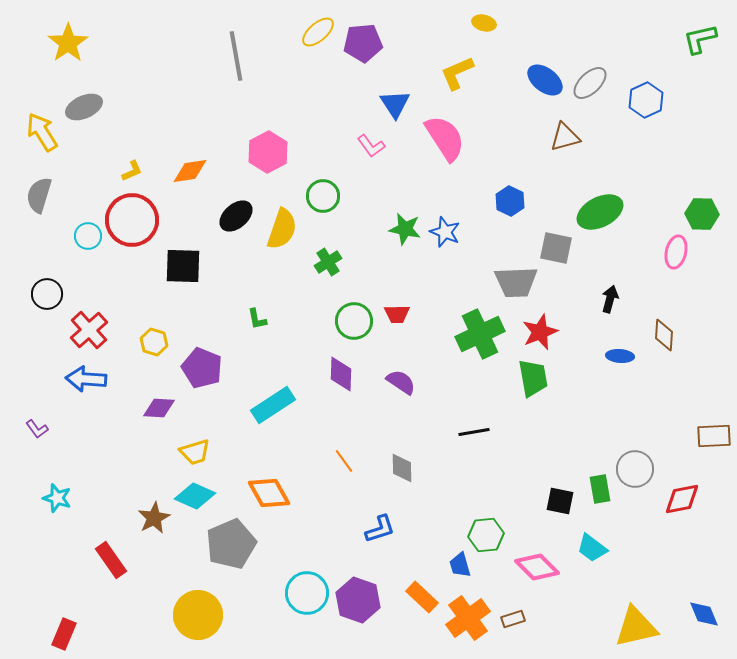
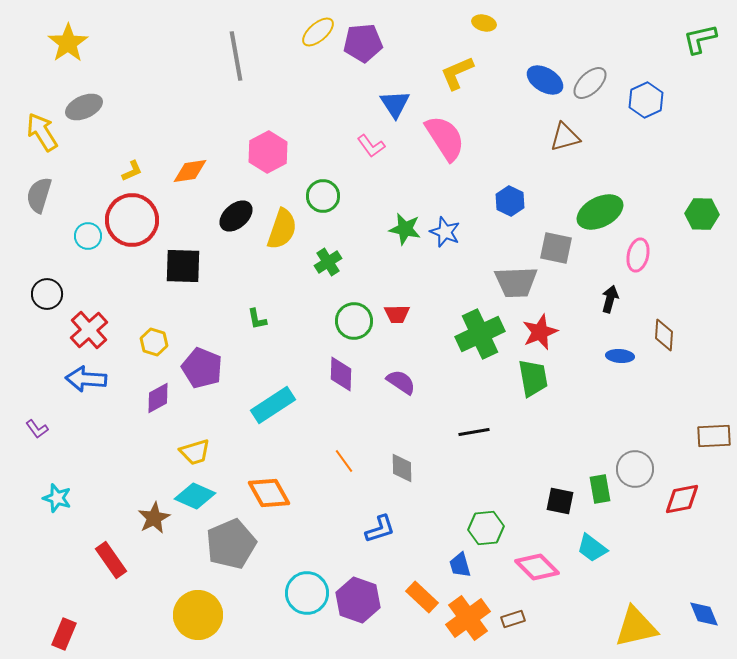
blue ellipse at (545, 80): rotated 6 degrees counterclockwise
pink ellipse at (676, 252): moved 38 px left, 3 px down
purple diamond at (159, 408): moved 1 px left, 10 px up; rotated 32 degrees counterclockwise
green hexagon at (486, 535): moved 7 px up
